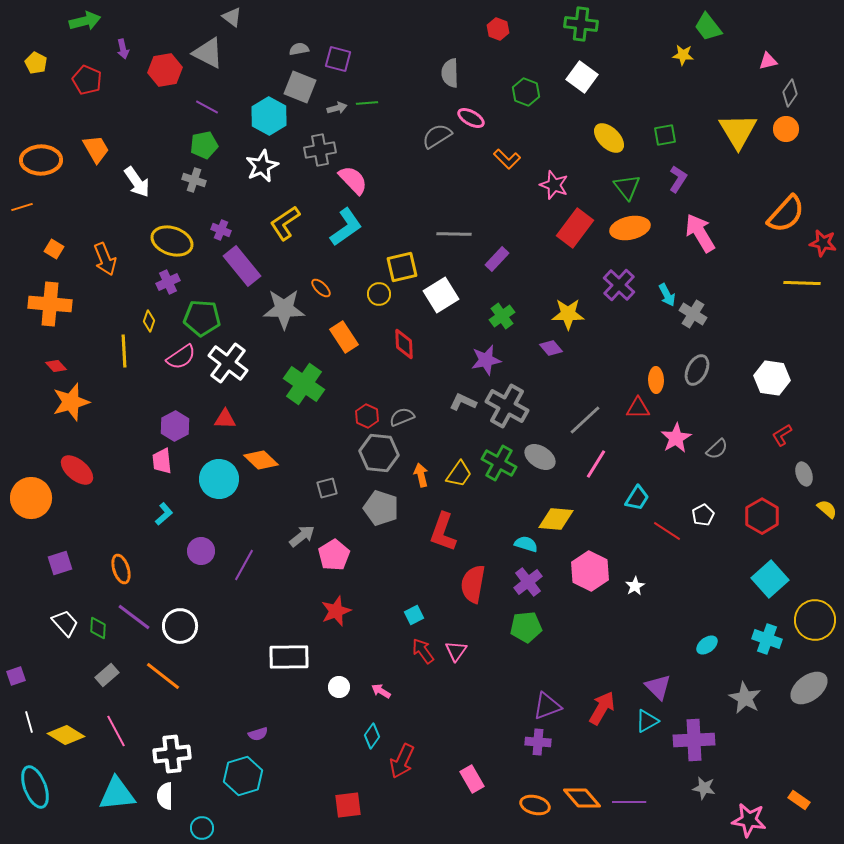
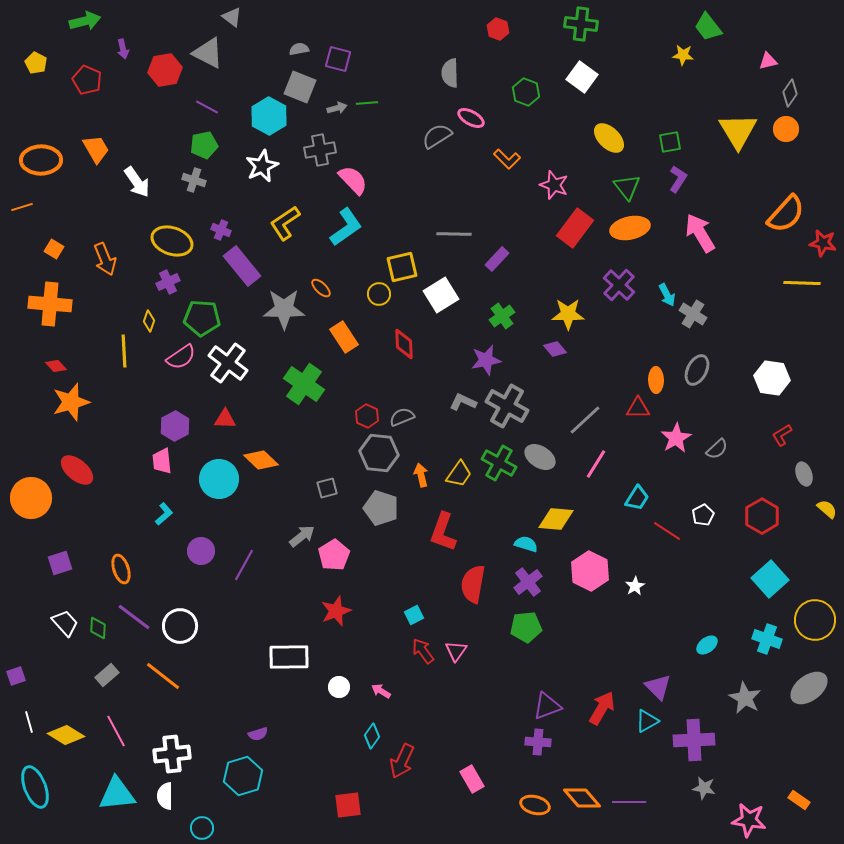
green square at (665, 135): moved 5 px right, 7 px down
purple diamond at (551, 348): moved 4 px right, 1 px down
